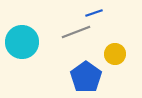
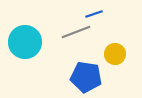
blue line: moved 1 px down
cyan circle: moved 3 px right
blue pentagon: rotated 28 degrees counterclockwise
